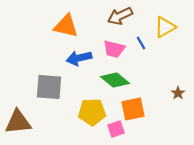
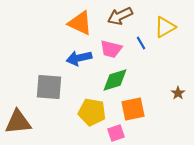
orange triangle: moved 14 px right, 3 px up; rotated 12 degrees clockwise
pink trapezoid: moved 3 px left
green diamond: rotated 56 degrees counterclockwise
yellow pentagon: rotated 12 degrees clockwise
pink square: moved 4 px down
